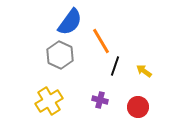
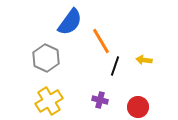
gray hexagon: moved 14 px left, 3 px down
yellow arrow: moved 11 px up; rotated 28 degrees counterclockwise
